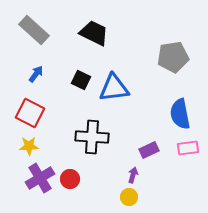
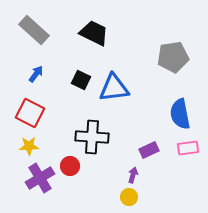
red circle: moved 13 px up
